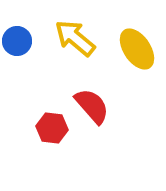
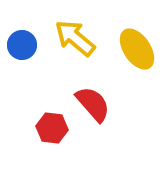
blue circle: moved 5 px right, 4 px down
red semicircle: moved 1 px right, 2 px up
